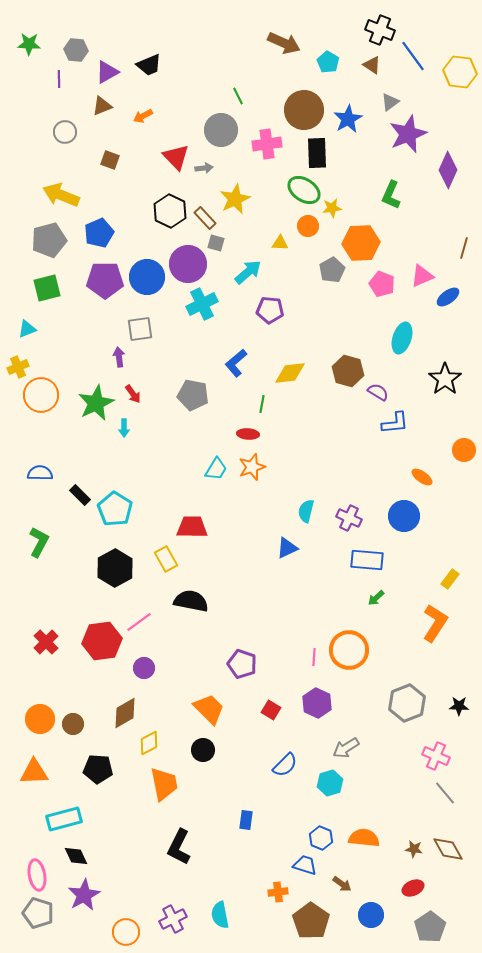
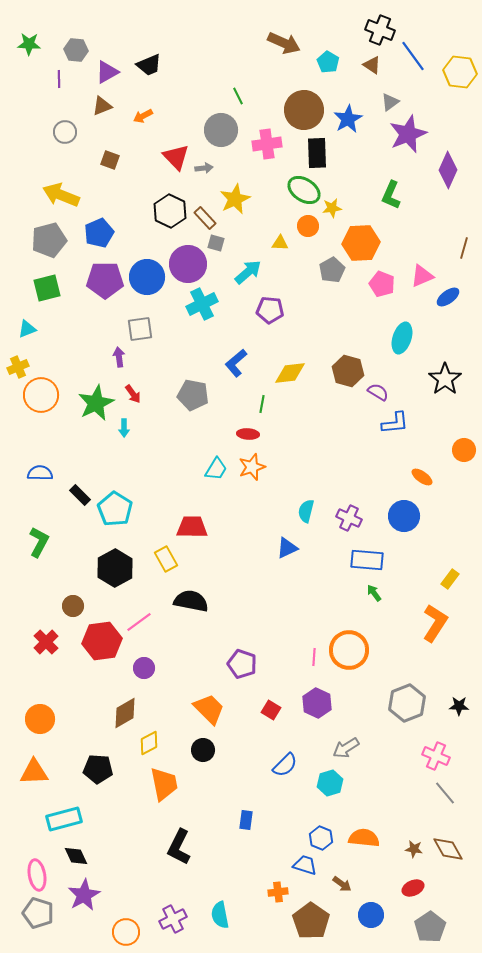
green arrow at (376, 598): moved 2 px left, 5 px up; rotated 96 degrees clockwise
brown circle at (73, 724): moved 118 px up
